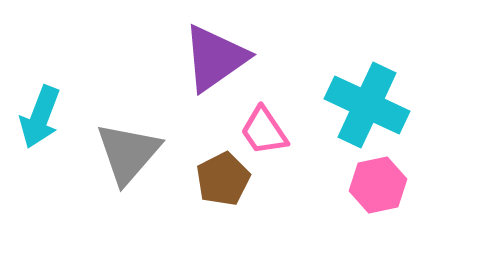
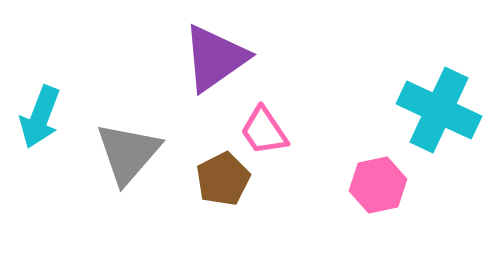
cyan cross: moved 72 px right, 5 px down
